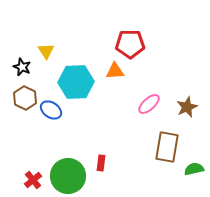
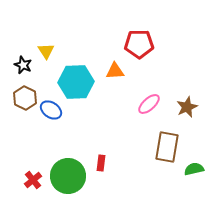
red pentagon: moved 9 px right
black star: moved 1 px right, 2 px up
